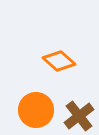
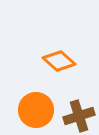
brown cross: rotated 20 degrees clockwise
